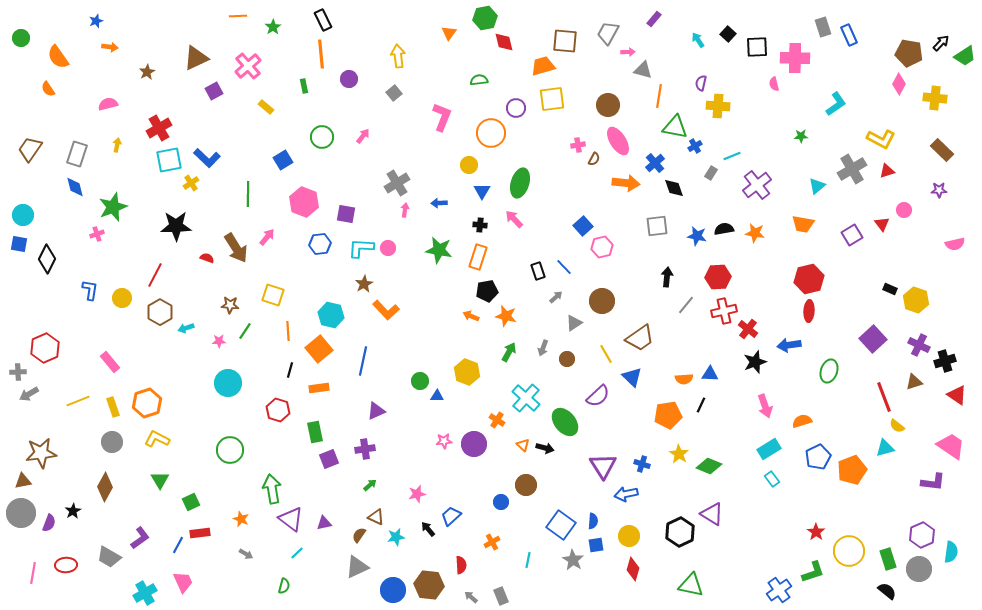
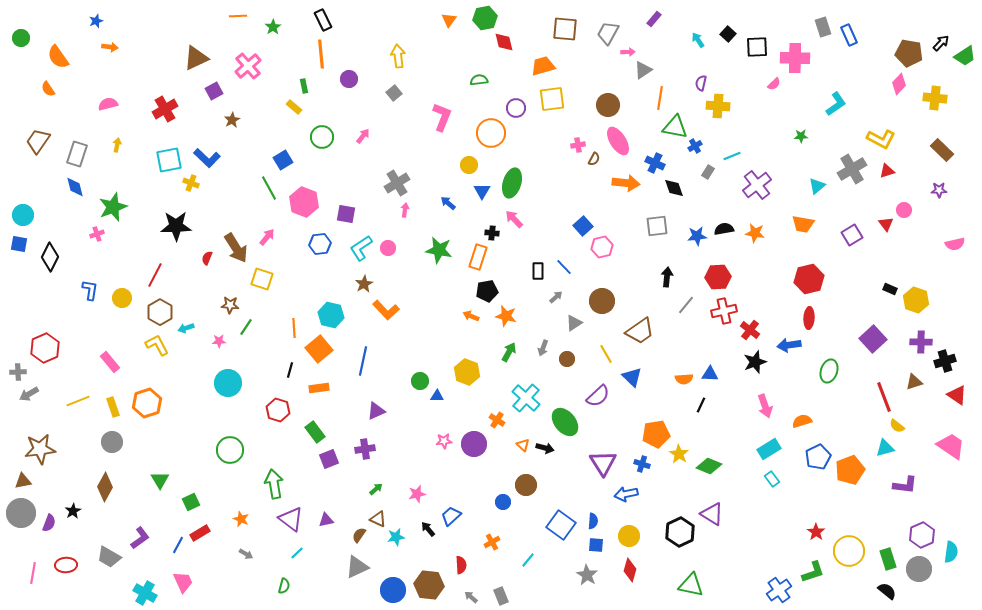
orange triangle at (449, 33): moved 13 px up
brown square at (565, 41): moved 12 px up
gray triangle at (643, 70): rotated 48 degrees counterclockwise
brown star at (147, 72): moved 85 px right, 48 px down
pink semicircle at (774, 84): rotated 120 degrees counterclockwise
pink diamond at (899, 84): rotated 15 degrees clockwise
orange line at (659, 96): moved 1 px right, 2 px down
yellow rectangle at (266, 107): moved 28 px right
red cross at (159, 128): moved 6 px right, 19 px up
brown trapezoid at (30, 149): moved 8 px right, 8 px up
blue cross at (655, 163): rotated 24 degrees counterclockwise
gray rectangle at (711, 173): moved 3 px left, 1 px up
yellow cross at (191, 183): rotated 35 degrees counterclockwise
green ellipse at (520, 183): moved 8 px left
green line at (248, 194): moved 21 px right, 6 px up; rotated 30 degrees counterclockwise
blue arrow at (439, 203): moved 9 px right; rotated 42 degrees clockwise
red triangle at (882, 224): moved 4 px right
black cross at (480, 225): moved 12 px right, 8 px down
blue star at (697, 236): rotated 18 degrees counterclockwise
cyan L-shape at (361, 248): rotated 36 degrees counterclockwise
red semicircle at (207, 258): rotated 88 degrees counterclockwise
black diamond at (47, 259): moved 3 px right, 2 px up
black rectangle at (538, 271): rotated 18 degrees clockwise
yellow square at (273, 295): moved 11 px left, 16 px up
red ellipse at (809, 311): moved 7 px down
red cross at (748, 329): moved 2 px right, 1 px down
green line at (245, 331): moved 1 px right, 4 px up
orange line at (288, 331): moved 6 px right, 3 px up
brown trapezoid at (640, 338): moved 7 px up
purple cross at (919, 345): moved 2 px right, 3 px up; rotated 25 degrees counterclockwise
orange pentagon at (668, 415): moved 12 px left, 19 px down
green rectangle at (315, 432): rotated 25 degrees counterclockwise
yellow L-shape at (157, 439): moved 94 px up; rotated 35 degrees clockwise
brown star at (41, 453): moved 1 px left, 4 px up
purple triangle at (603, 466): moved 3 px up
orange pentagon at (852, 470): moved 2 px left
purple L-shape at (933, 482): moved 28 px left, 3 px down
green arrow at (370, 485): moved 6 px right, 4 px down
green arrow at (272, 489): moved 2 px right, 5 px up
blue circle at (501, 502): moved 2 px right
brown triangle at (376, 517): moved 2 px right, 2 px down
purple triangle at (324, 523): moved 2 px right, 3 px up
red rectangle at (200, 533): rotated 24 degrees counterclockwise
blue square at (596, 545): rotated 14 degrees clockwise
cyan line at (528, 560): rotated 28 degrees clockwise
gray star at (573, 560): moved 14 px right, 15 px down
red diamond at (633, 569): moved 3 px left, 1 px down
cyan cross at (145, 593): rotated 30 degrees counterclockwise
